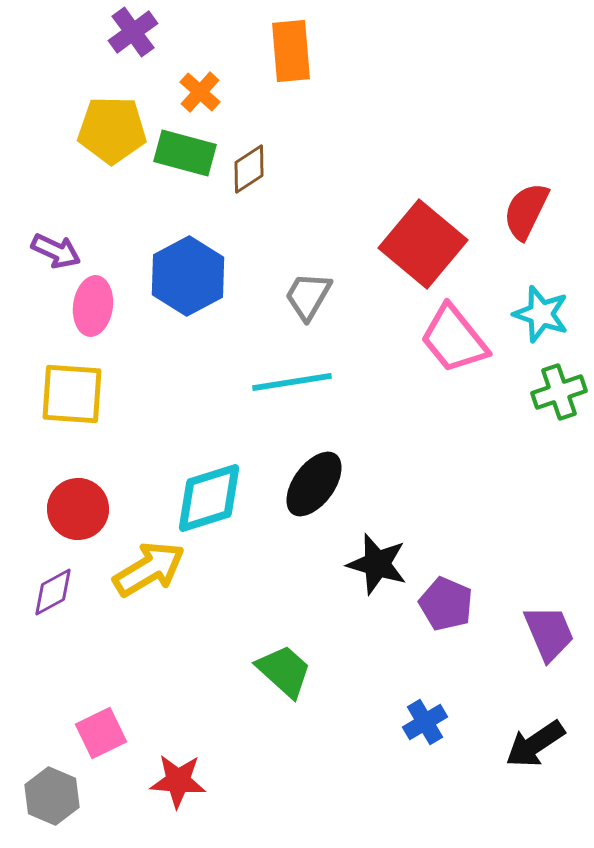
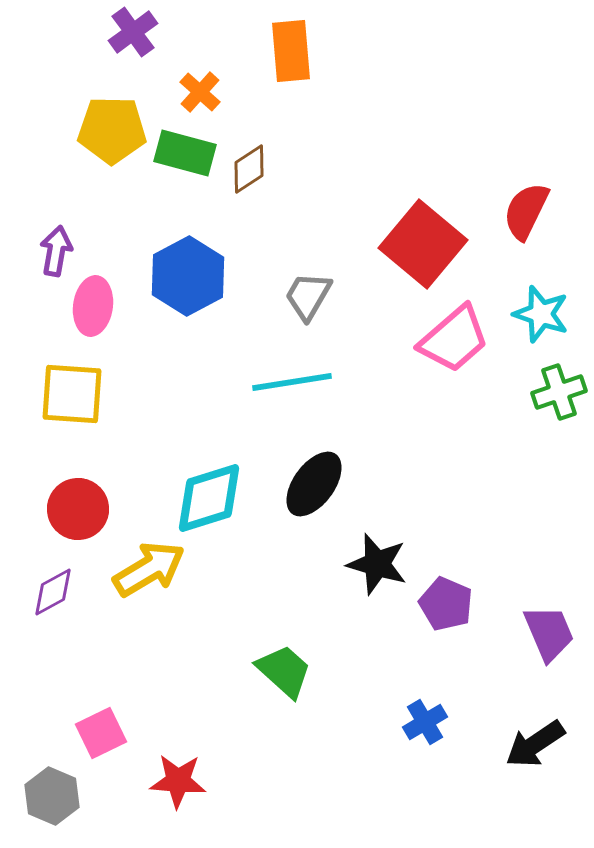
purple arrow: rotated 105 degrees counterclockwise
pink trapezoid: rotated 92 degrees counterclockwise
